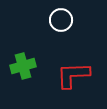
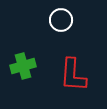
red L-shape: rotated 84 degrees counterclockwise
